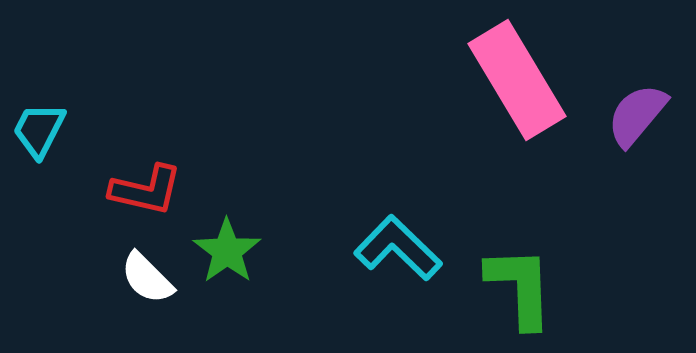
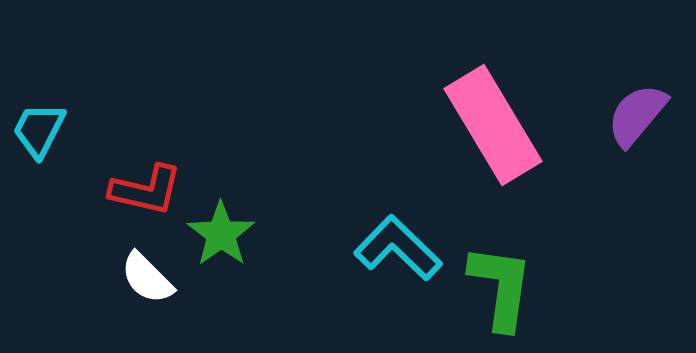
pink rectangle: moved 24 px left, 45 px down
green star: moved 6 px left, 17 px up
green L-shape: moved 19 px left; rotated 10 degrees clockwise
